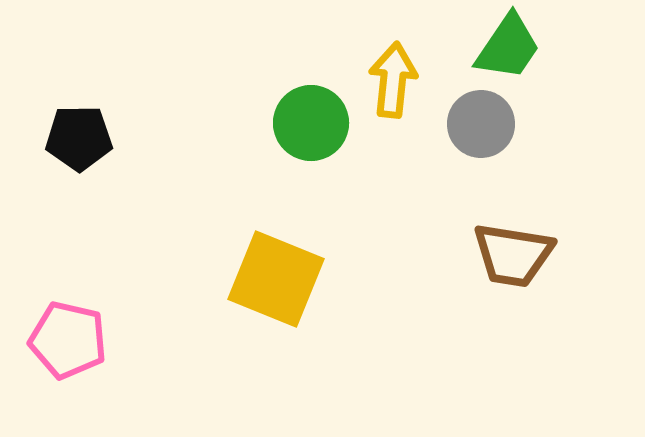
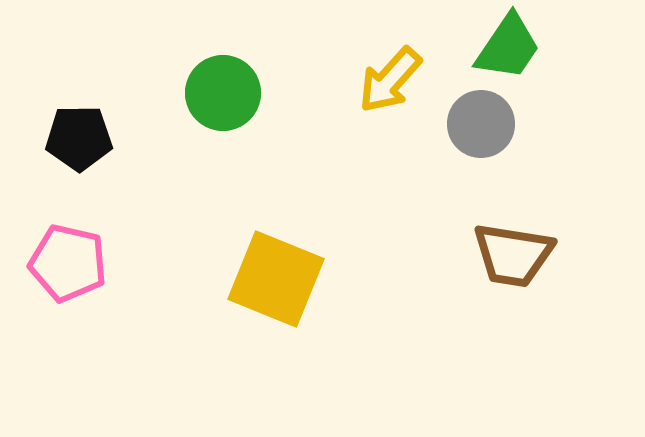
yellow arrow: moved 3 px left; rotated 144 degrees counterclockwise
green circle: moved 88 px left, 30 px up
pink pentagon: moved 77 px up
